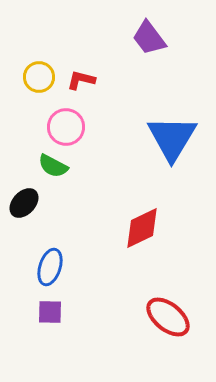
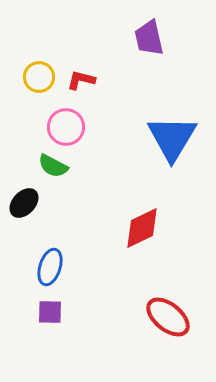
purple trapezoid: rotated 24 degrees clockwise
